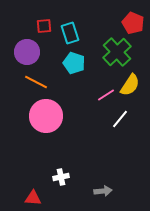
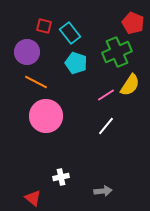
red square: rotated 21 degrees clockwise
cyan rectangle: rotated 20 degrees counterclockwise
green cross: rotated 20 degrees clockwise
cyan pentagon: moved 2 px right
white line: moved 14 px left, 7 px down
red triangle: rotated 36 degrees clockwise
